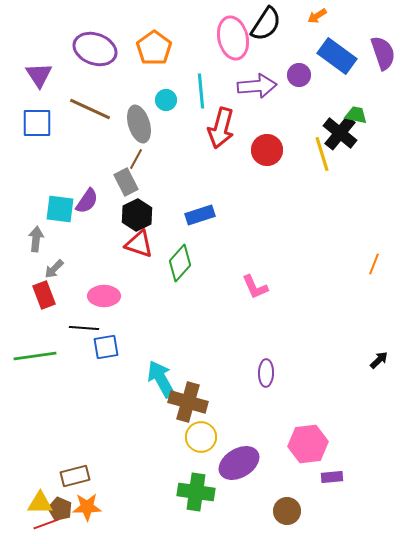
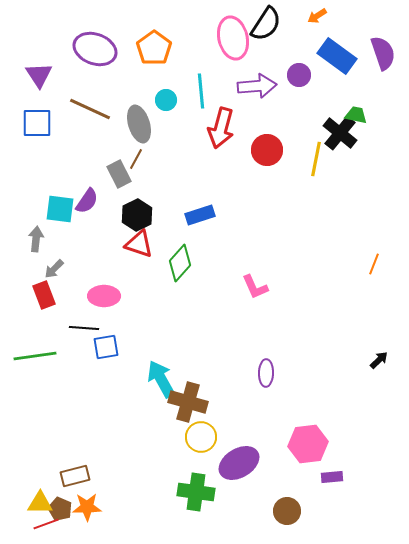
yellow line at (322, 154): moved 6 px left, 5 px down; rotated 28 degrees clockwise
gray rectangle at (126, 182): moved 7 px left, 8 px up
